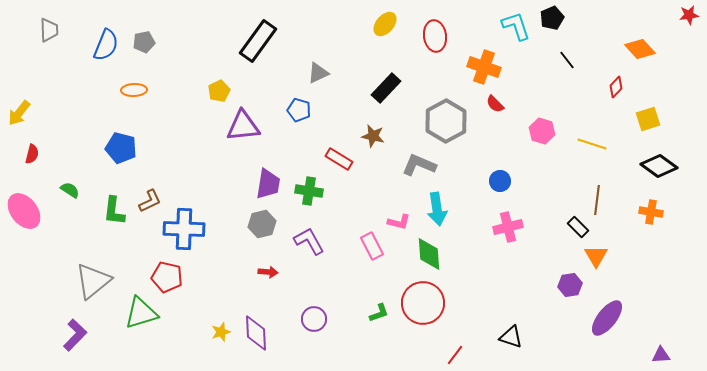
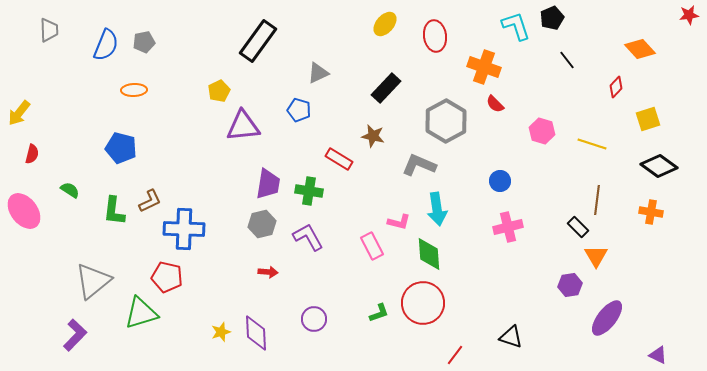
purple L-shape at (309, 241): moved 1 px left, 4 px up
purple triangle at (661, 355): moved 3 px left; rotated 30 degrees clockwise
